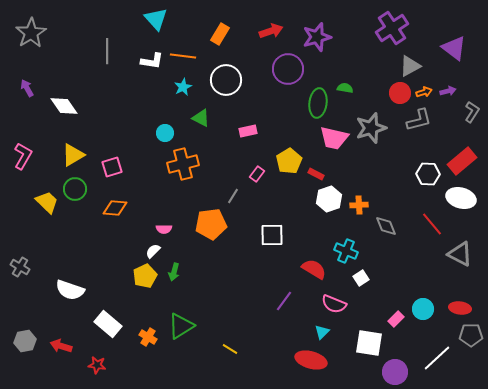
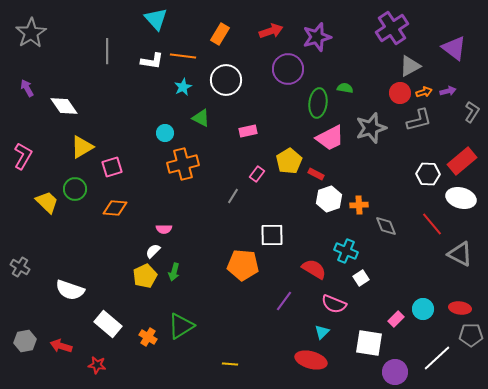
pink trapezoid at (334, 138): moved 4 px left; rotated 40 degrees counterclockwise
yellow triangle at (73, 155): moved 9 px right, 8 px up
orange pentagon at (211, 224): moved 32 px right, 41 px down; rotated 12 degrees clockwise
yellow line at (230, 349): moved 15 px down; rotated 28 degrees counterclockwise
